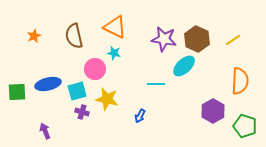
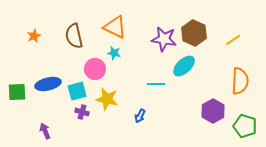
brown hexagon: moved 3 px left, 6 px up
